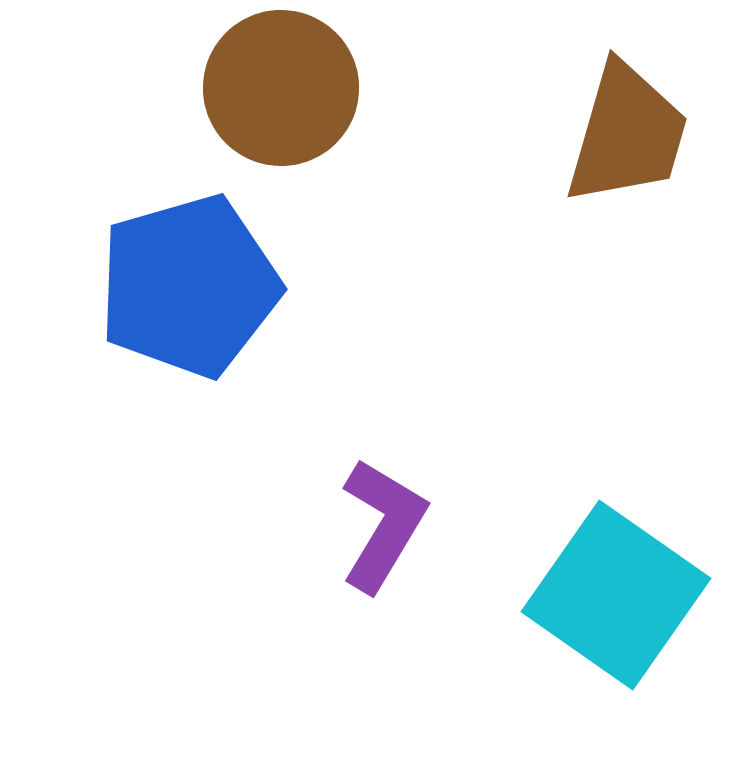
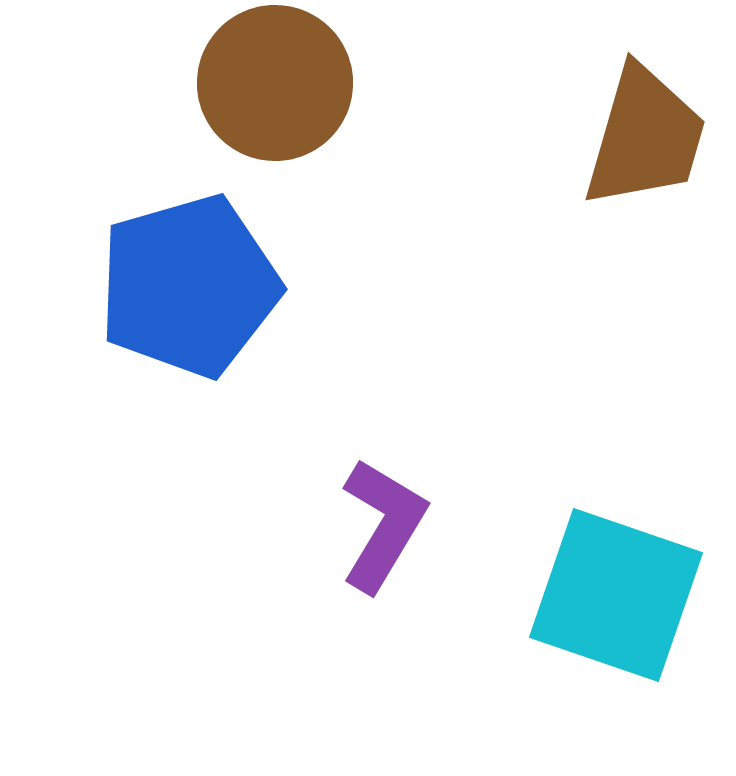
brown circle: moved 6 px left, 5 px up
brown trapezoid: moved 18 px right, 3 px down
cyan square: rotated 16 degrees counterclockwise
